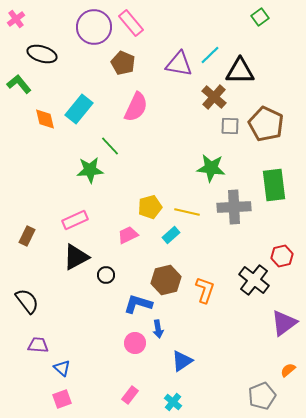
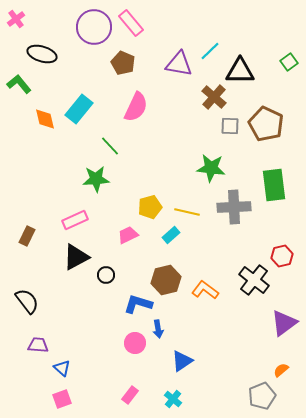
green square at (260, 17): moved 29 px right, 45 px down
cyan line at (210, 55): moved 4 px up
green star at (90, 170): moved 6 px right, 9 px down
orange L-shape at (205, 290): rotated 72 degrees counterclockwise
orange semicircle at (288, 370): moved 7 px left
cyan cross at (173, 402): moved 3 px up
